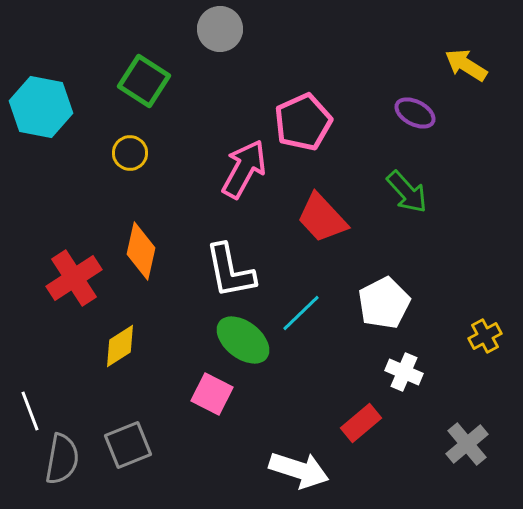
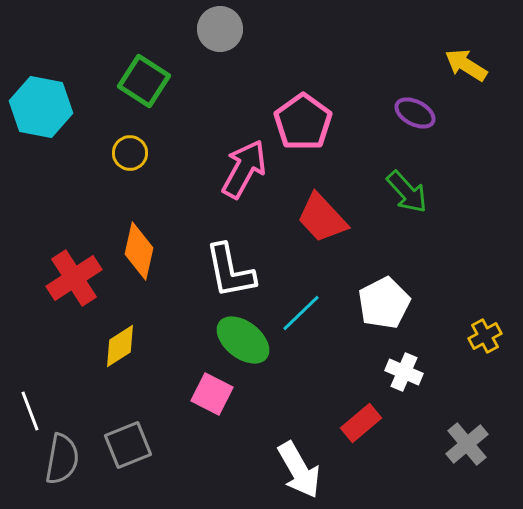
pink pentagon: rotated 12 degrees counterclockwise
orange diamond: moved 2 px left
white arrow: rotated 42 degrees clockwise
